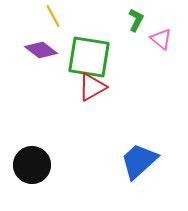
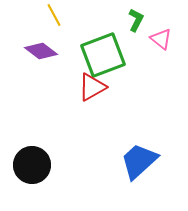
yellow line: moved 1 px right, 1 px up
purple diamond: moved 1 px down
green square: moved 14 px right, 2 px up; rotated 30 degrees counterclockwise
